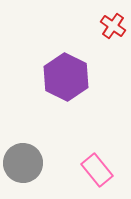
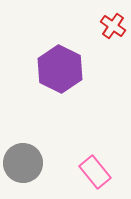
purple hexagon: moved 6 px left, 8 px up
pink rectangle: moved 2 px left, 2 px down
